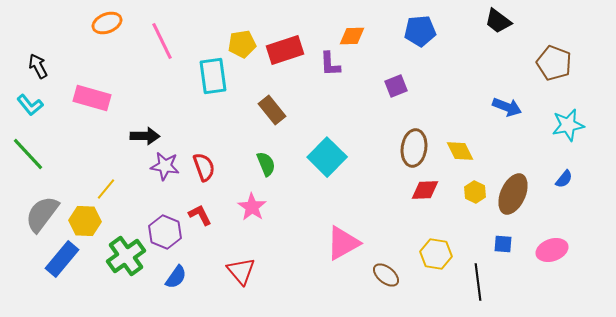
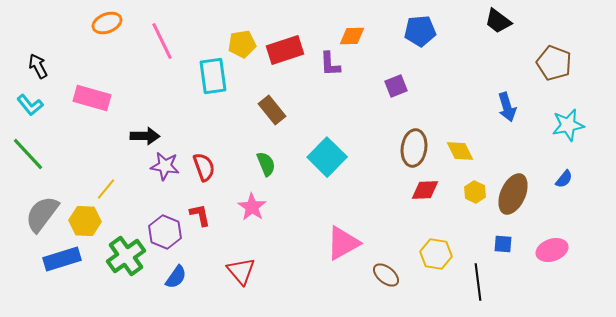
blue arrow at (507, 107): rotated 52 degrees clockwise
red L-shape at (200, 215): rotated 15 degrees clockwise
blue rectangle at (62, 259): rotated 33 degrees clockwise
